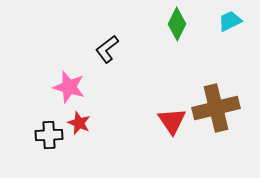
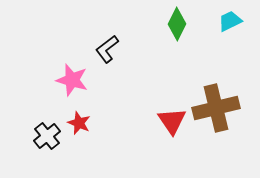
pink star: moved 3 px right, 7 px up
black cross: moved 2 px left, 1 px down; rotated 36 degrees counterclockwise
